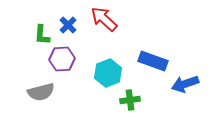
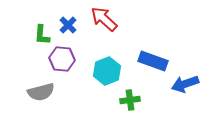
purple hexagon: rotated 10 degrees clockwise
cyan hexagon: moved 1 px left, 2 px up
